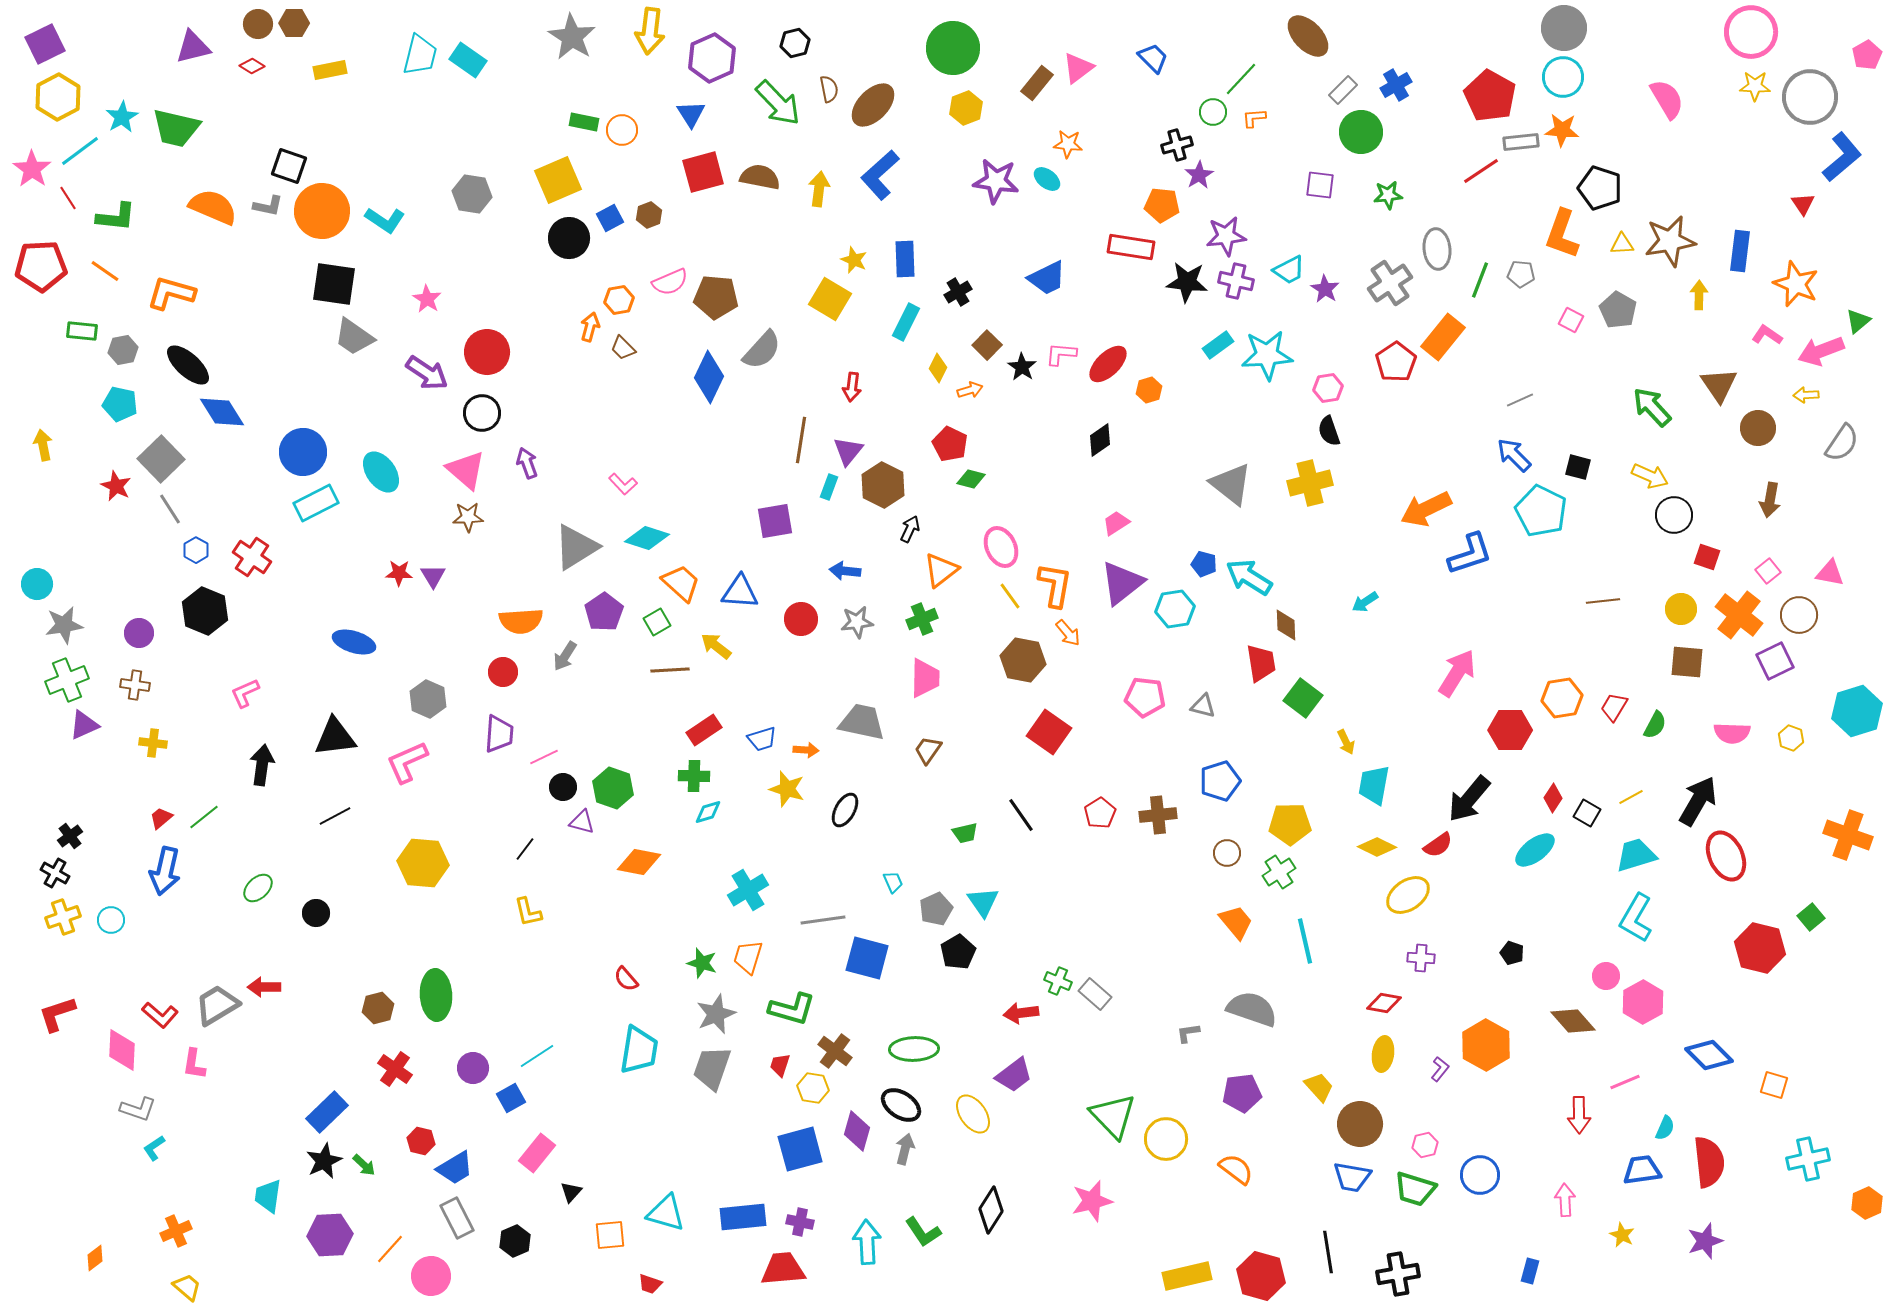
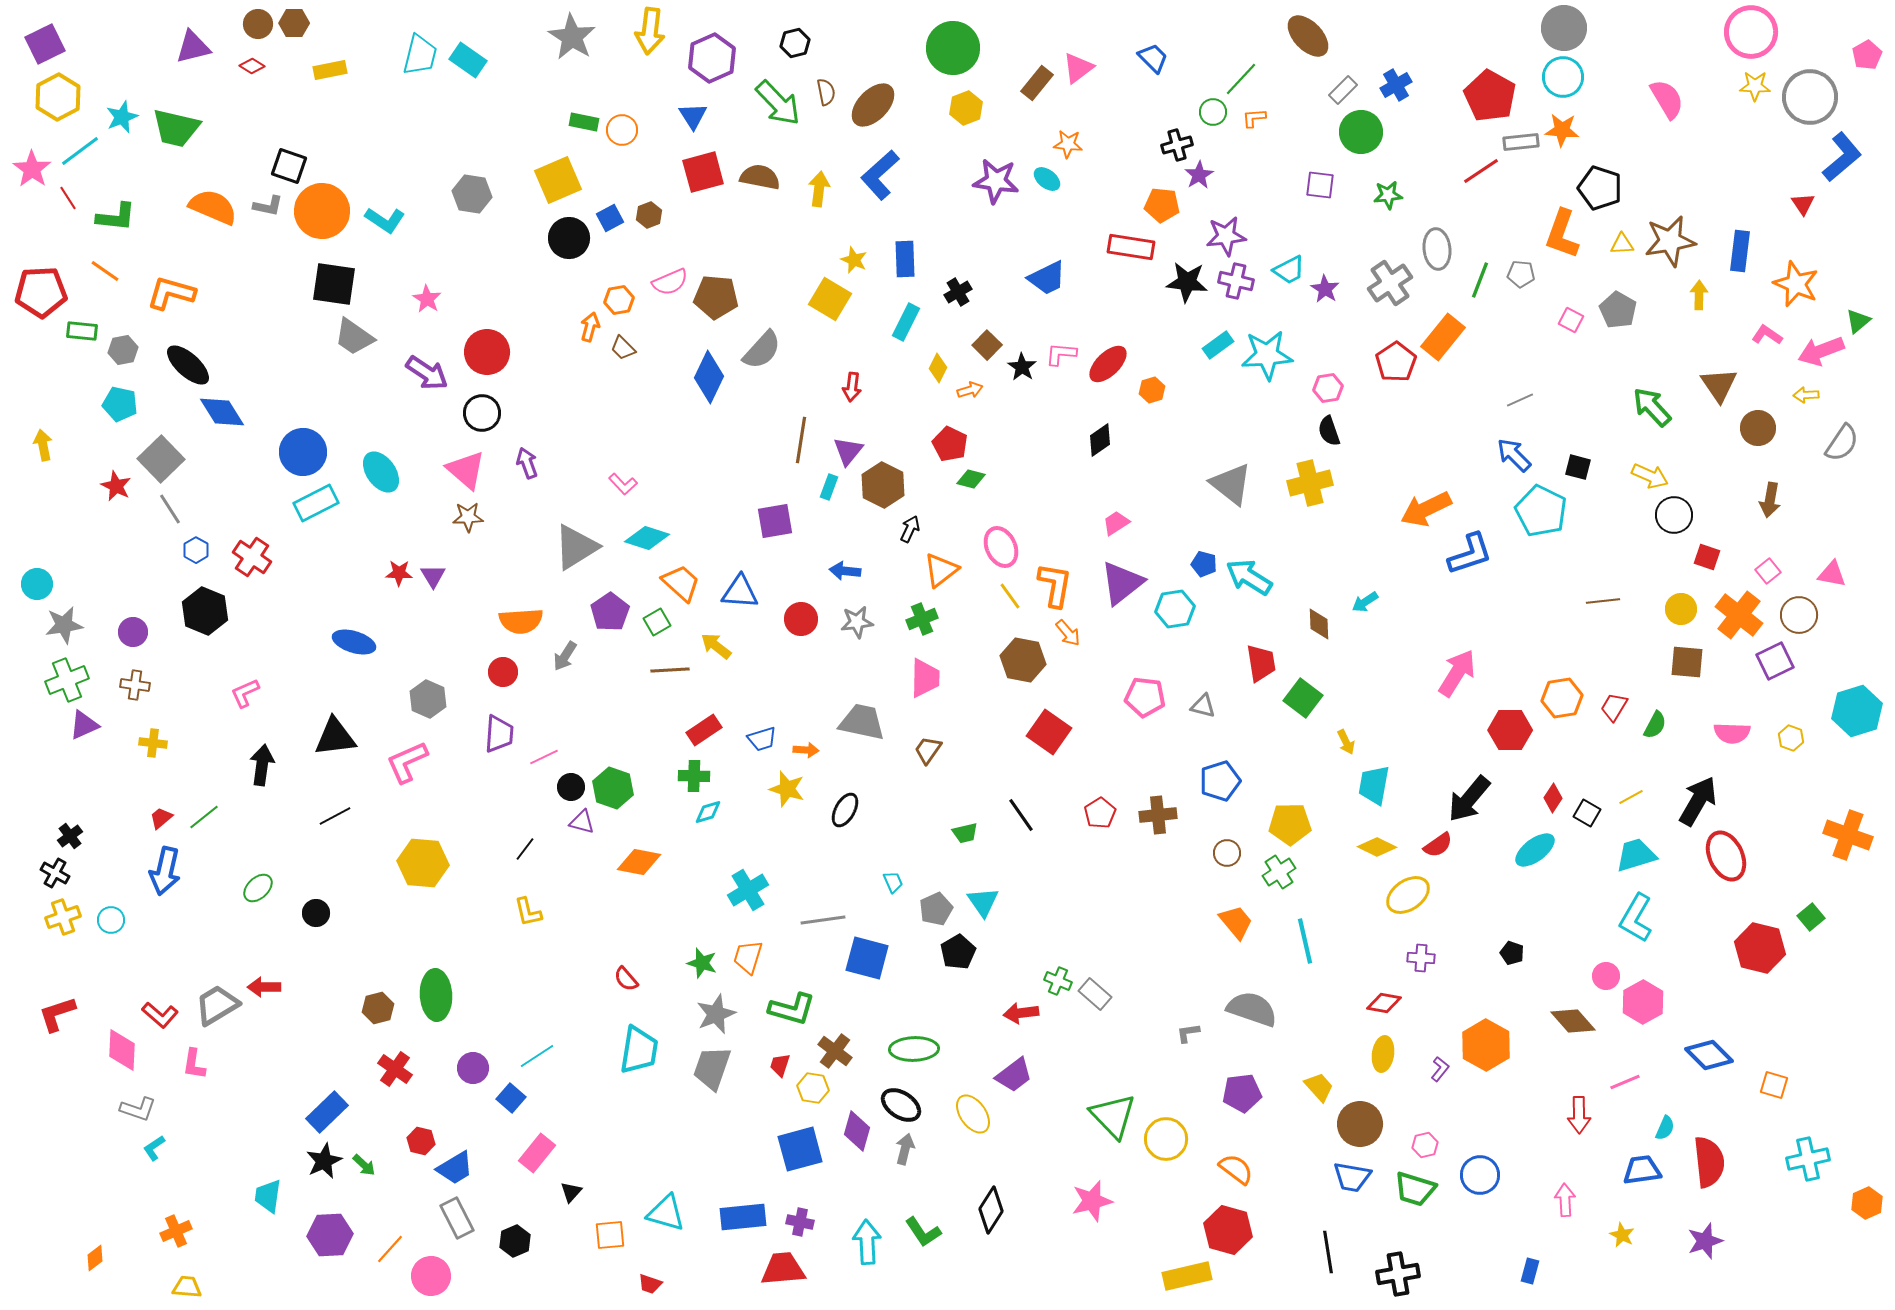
brown semicircle at (829, 89): moved 3 px left, 3 px down
blue triangle at (691, 114): moved 2 px right, 2 px down
cyan star at (122, 117): rotated 8 degrees clockwise
red pentagon at (41, 266): moved 26 px down
orange hexagon at (1149, 390): moved 3 px right
pink triangle at (1830, 573): moved 2 px right, 1 px down
purple pentagon at (604, 612): moved 6 px right
brown diamond at (1286, 625): moved 33 px right, 1 px up
purple circle at (139, 633): moved 6 px left, 1 px up
black circle at (563, 787): moved 8 px right
blue square at (511, 1098): rotated 20 degrees counterclockwise
red hexagon at (1261, 1276): moved 33 px left, 46 px up
yellow trapezoid at (187, 1287): rotated 36 degrees counterclockwise
